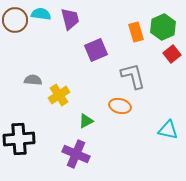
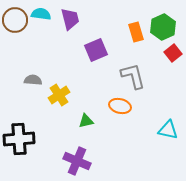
red square: moved 1 px right, 1 px up
green triangle: rotated 14 degrees clockwise
purple cross: moved 1 px right, 7 px down
